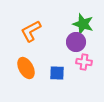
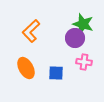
orange L-shape: rotated 15 degrees counterclockwise
purple circle: moved 1 px left, 4 px up
blue square: moved 1 px left
